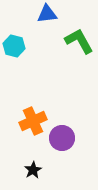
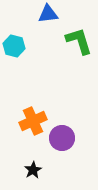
blue triangle: moved 1 px right
green L-shape: rotated 12 degrees clockwise
